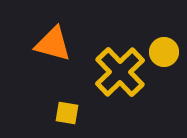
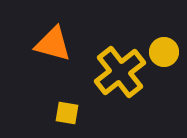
yellow cross: rotated 6 degrees clockwise
